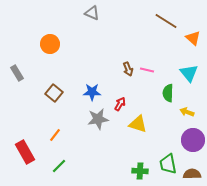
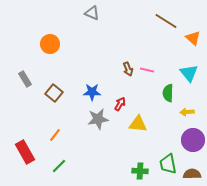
gray rectangle: moved 8 px right, 6 px down
yellow arrow: rotated 24 degrees counterclockwise
yellow triangle: rotated 12 degrees counterclockwise
